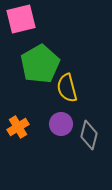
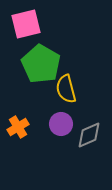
pink square: moved 5 px right, 5 px down
green pentagon: moved 1 px right; rotated 12 degrees counterclockwise
yellow semicircle: moved 1 px left, 1 px down
gray diamond: rotated 52 degrees clockwise
